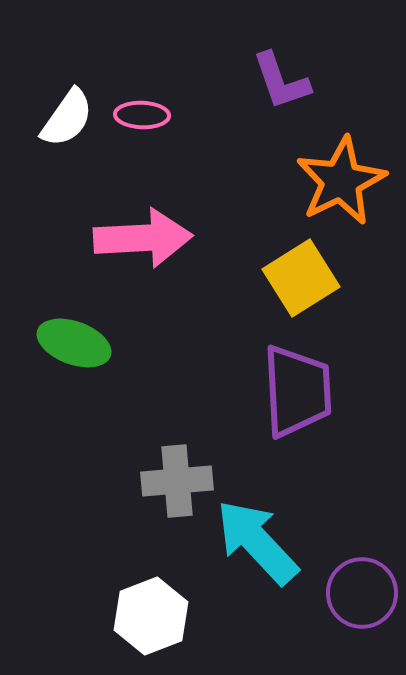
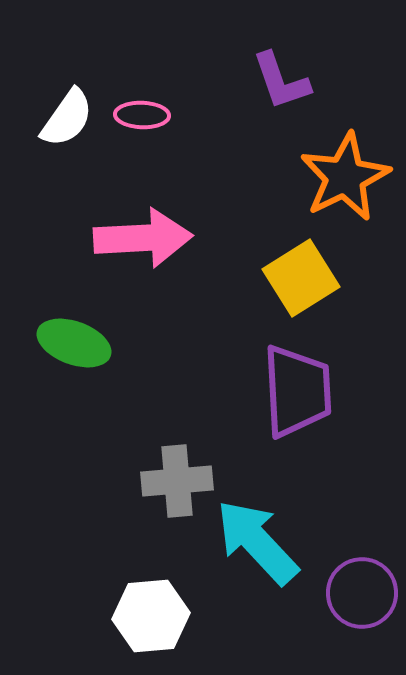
orange star: moved 4 px right, 4 px up
white hexagon: rotated 16 degrees clockwise
